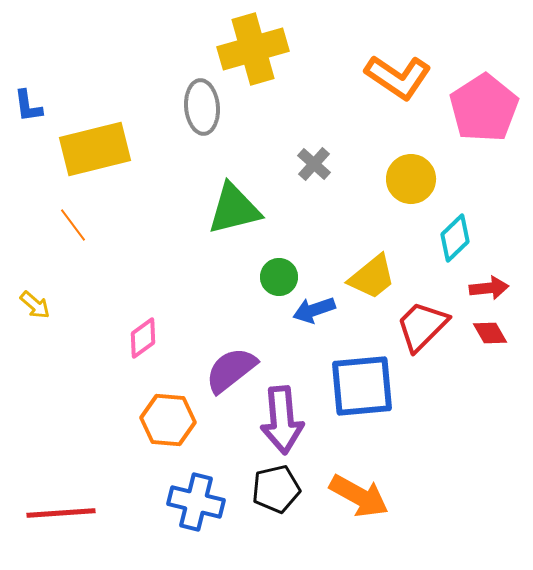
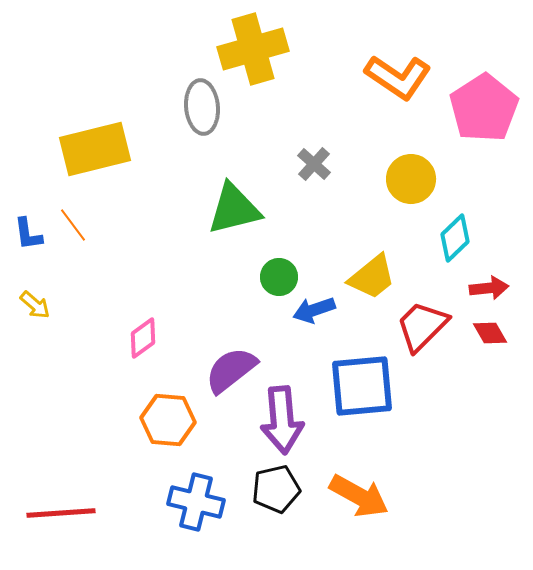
blue L-shape: moved 128 px down
